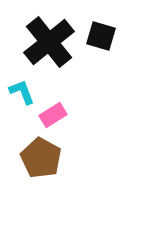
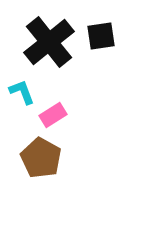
black square: rotated 24 degrees counterclockwise
